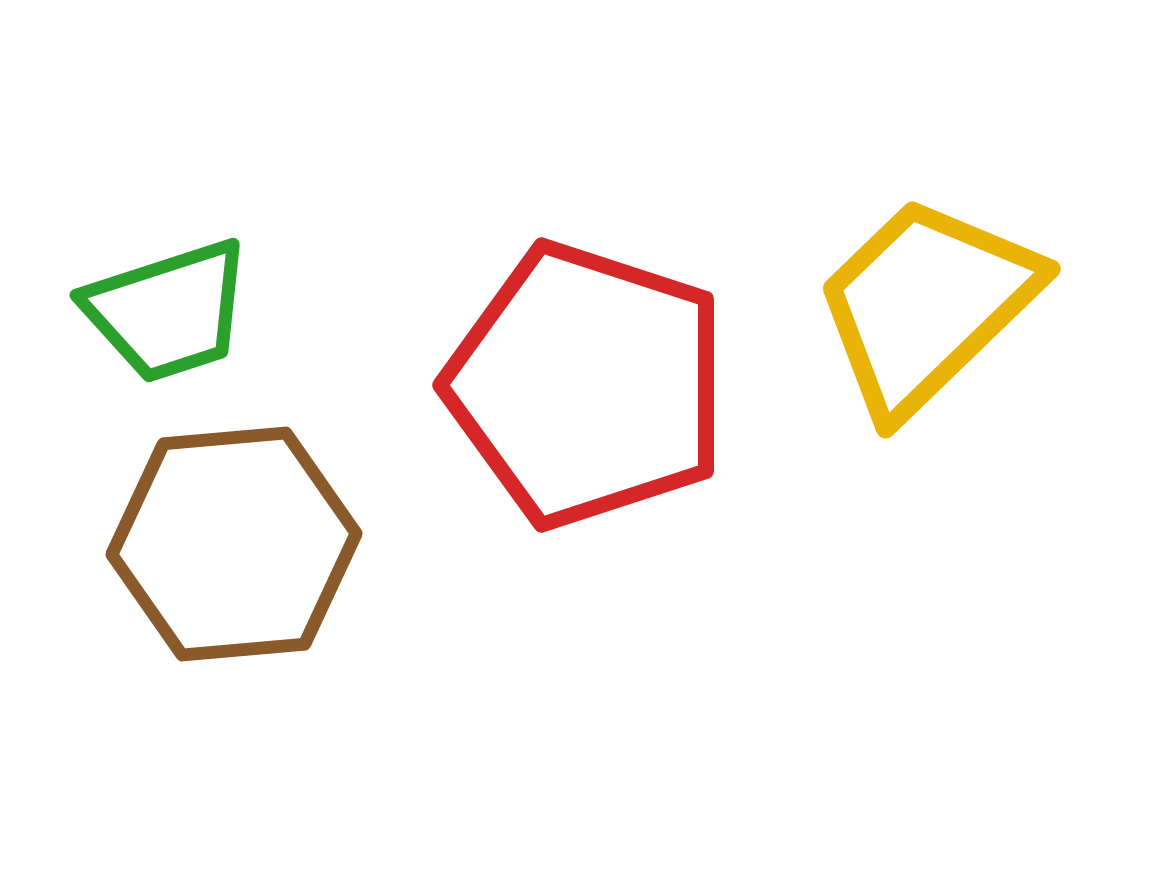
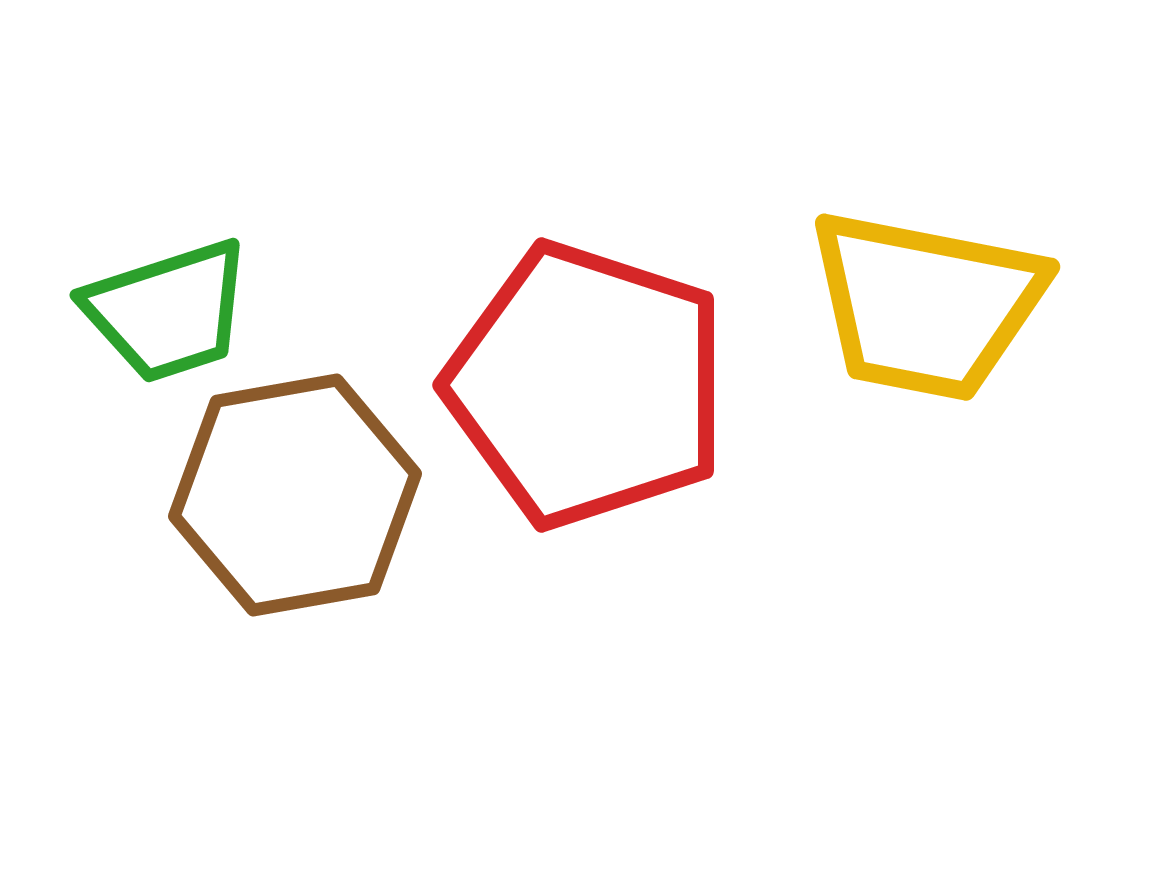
yellow trapezoid: rotated 125 degrees counterclockwise
brown hexagon: moved 61 px right, 49 px up; rotated 5 degrees counterclockwise
